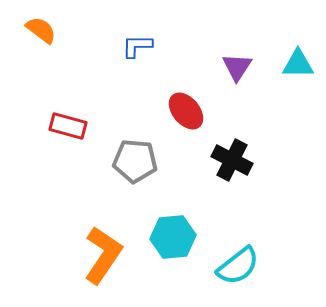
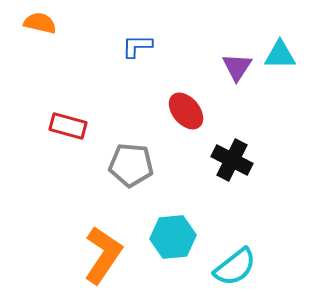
orange semicircle: moved 1 px left, 7 px up; rotated 24 degrees counterclockwise
cyan triangle: moved 18 px left, 9 px up
gray pentagon: moved 4 px left, 4 px down
cyan semicircle: moved 3 px left, 1 px down
